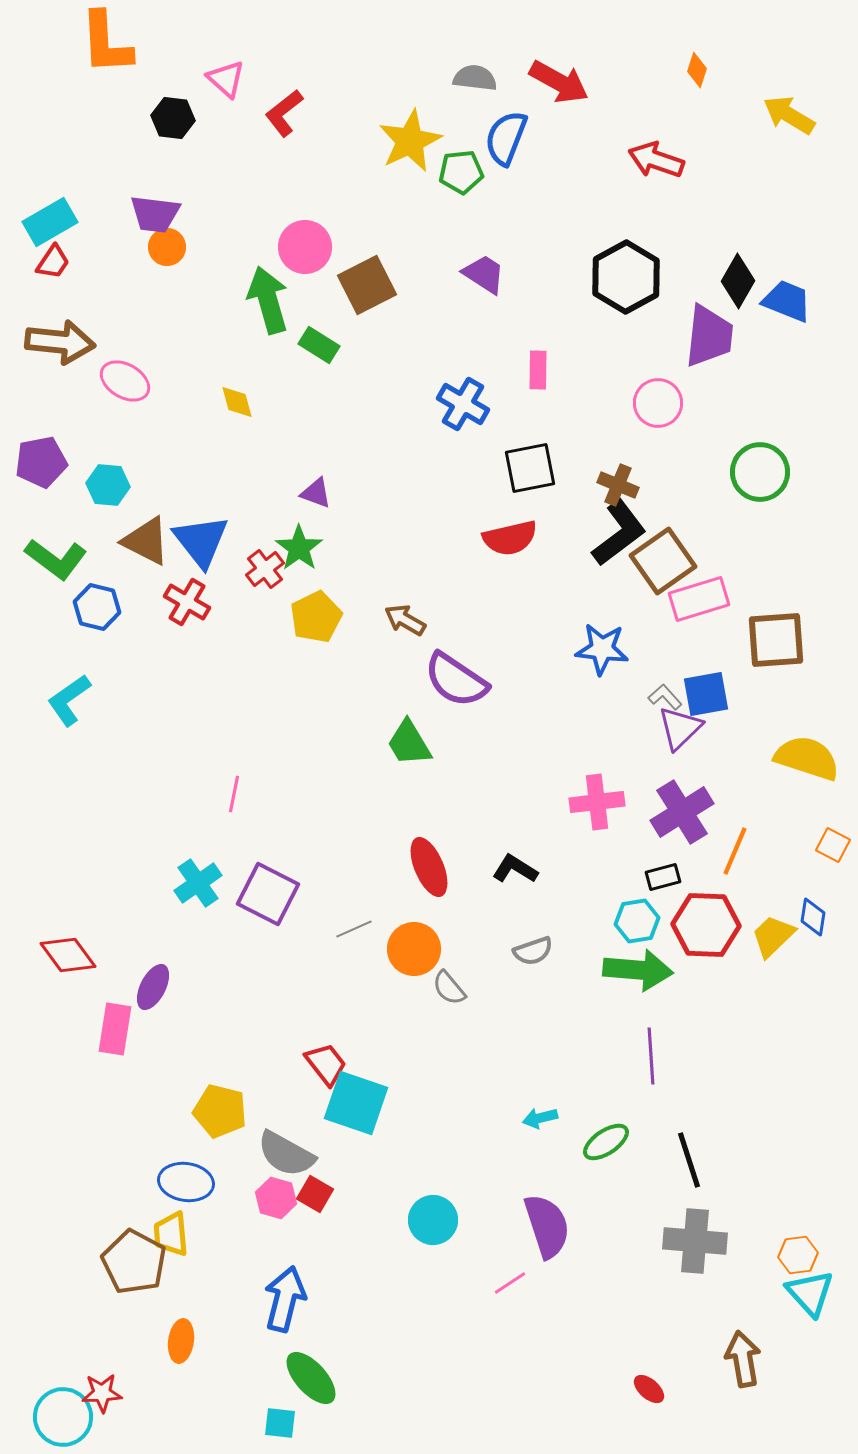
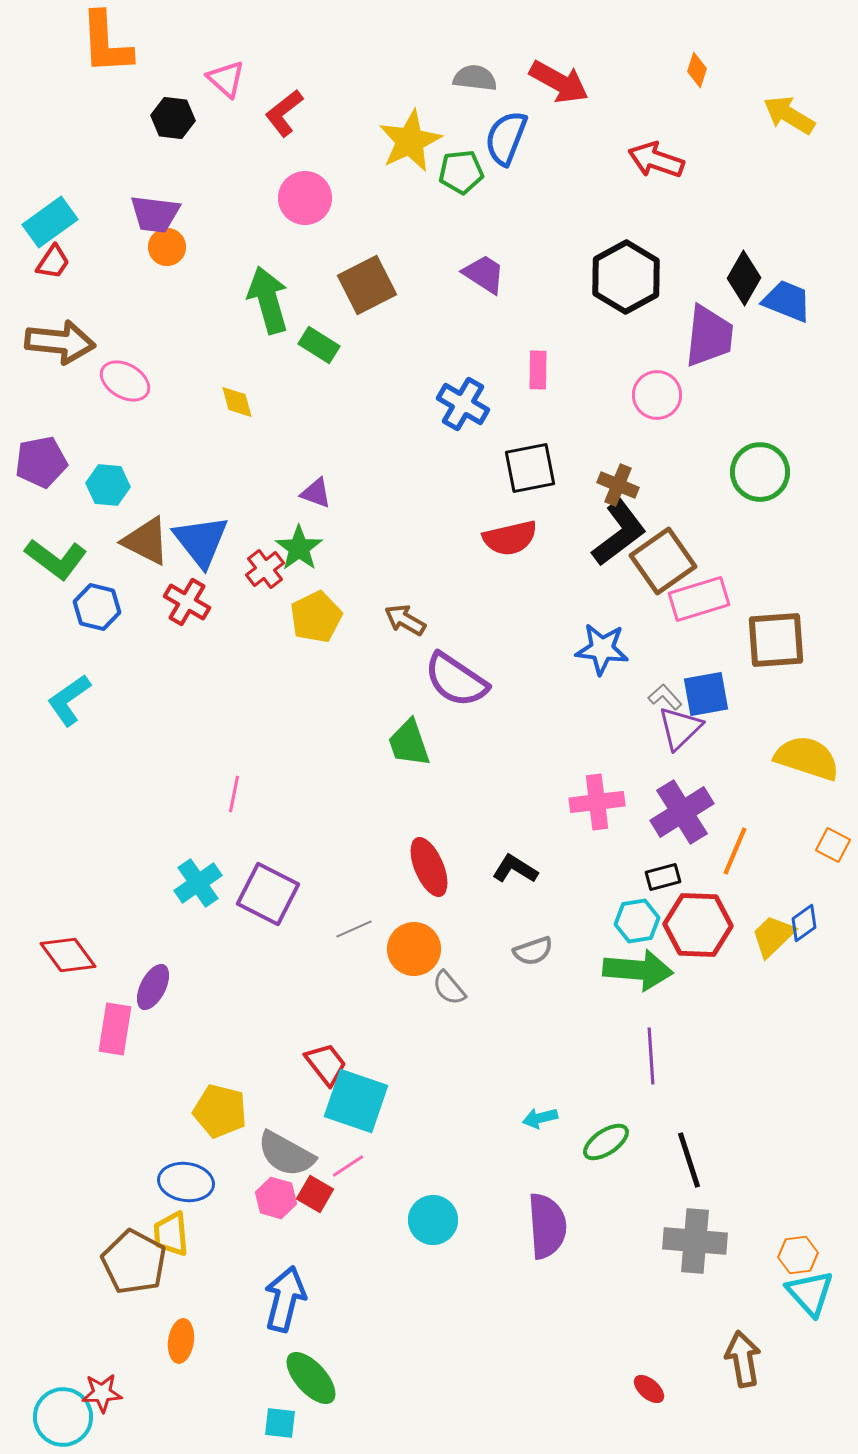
cyan rectangle at (50, 222): rotated 6 degrees counterclockwise
pink circle at (305, 247): moved 49 px up
black diamond at (738, 281): moved 6 px right, 3 px up
pink circle at (658, 403): moved 1 px left, 8 px up
green trapezoid at (409, 743): rotated 12 degrees clockwise
blue diamond at (813, 917): moved 9 px left, 6 px down; rotated 45 degrees clockwise
red hexagon at (706, 925): moved 8 px left
cyan square at (356, 1103): moved 2 px up
purple semicircle at (547, 1226): rotated 14 degrees clockwise
pink line at (510, 1283): moved 162 px left, 117 px up
